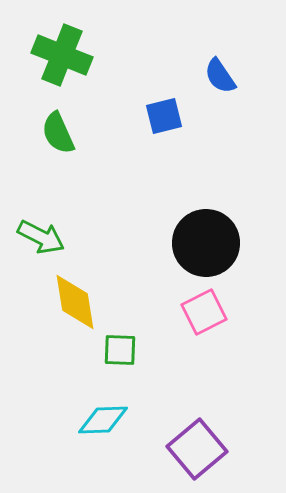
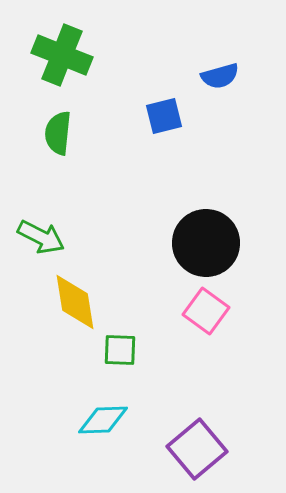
blue semicircle: rotated 72 degrees counterclockwise
green semicircle: rotated 30 degrees clockwise
pink square: moved 2 px right, 1 px up; rotated 27 degrees counterclockwise
